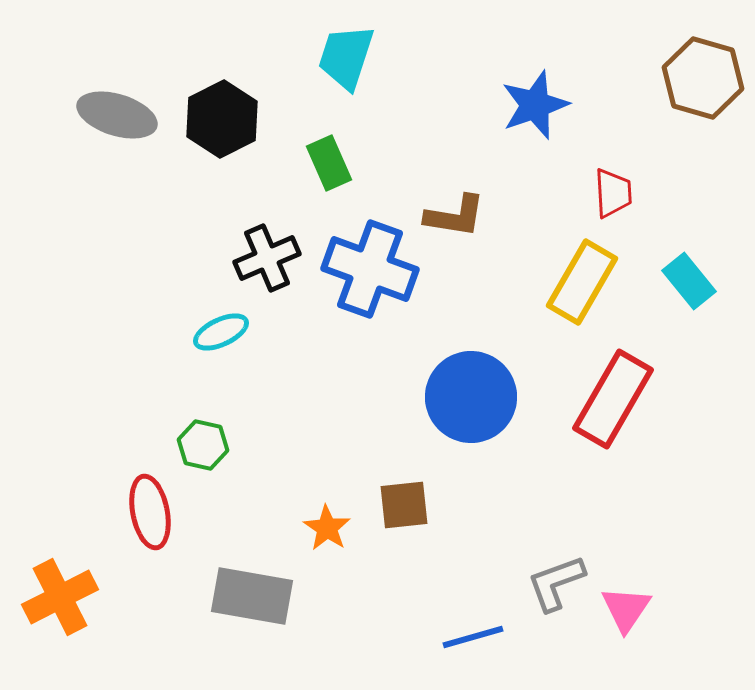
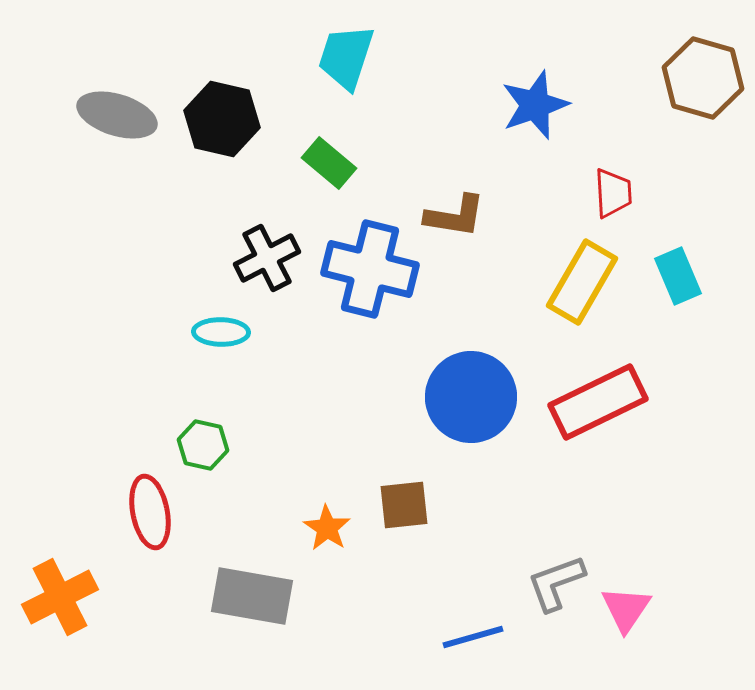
black hexagon: rotated 20 degrees counterclockwise
green rectangle: rotated 26 degrees counterclockwise
black cross: rotated 4 degrees counterclockwise
blue cross: rotated 6 degrees counterclockwise
cyan rectangle: moved 11 px left, 5 px up; rotated 16 degrees clockwise
cyan ellipse: rotated 26 degrees clockwise
red rectangle: moved 15 px left, 3 px down; rotated 34 degrees clockwise
